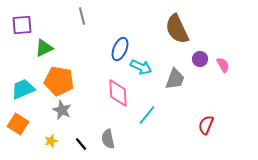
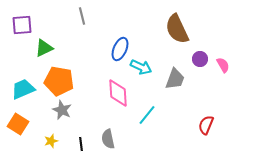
black line: rotated 32 degrees clockwise
